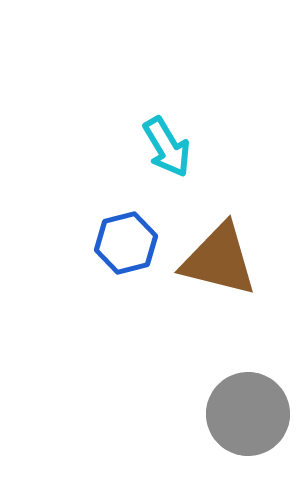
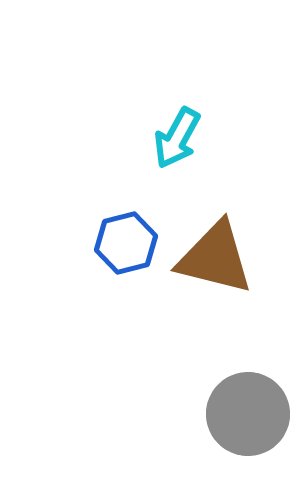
cyan arrow: moved 10 px right, 9 px up; rotated 60 degrees clockwise
brown triangle: moved 4 px left, 2 px up
